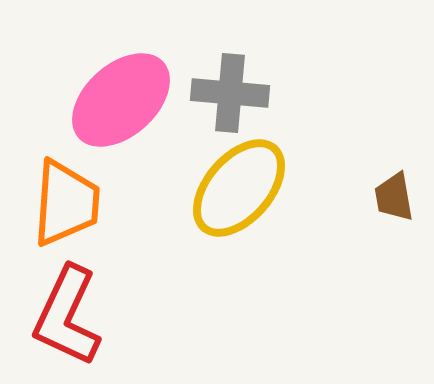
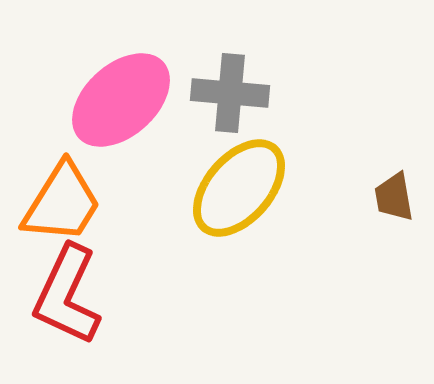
orange trapezoid: moved 4 px left; rotated 28 degrees clockwise
red L-shape: moved 21 px up
